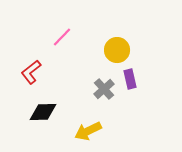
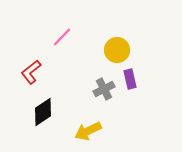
gray cross: rotated 15 degrees clockwise
black diamond: rotated 32 degrees counterclockwise
